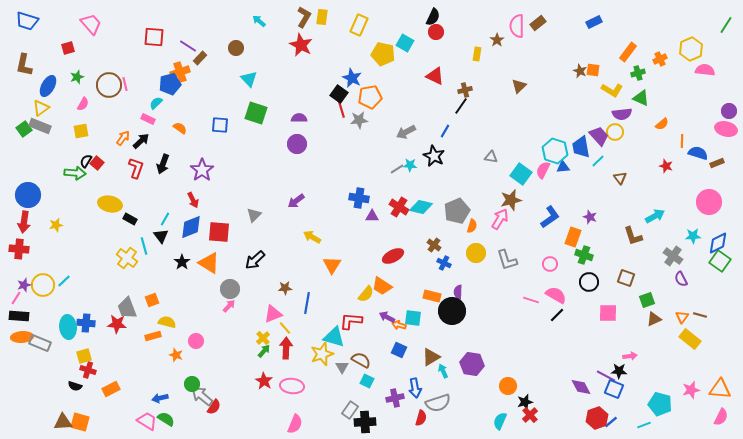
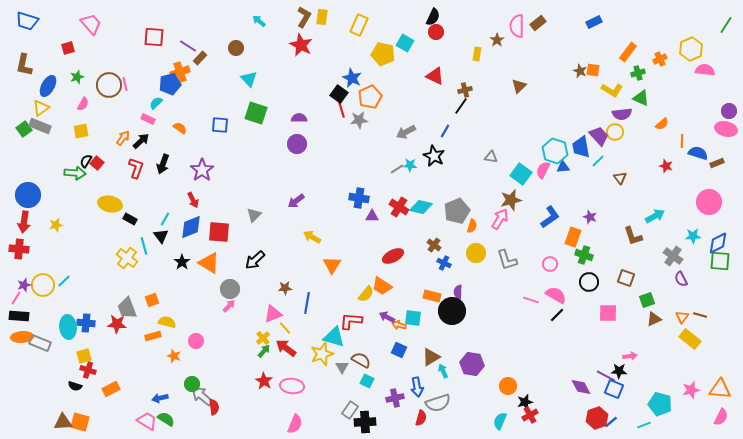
orange pentagon at (370, 97): rotated 15 degrees counterclockwise
green square at (720, 261): rotated 30 degrees counterclockwise
red arrow at (286, 348): rotated 55 degrees counterclockwise
orange star at (176, 355): moved 2 px left, 1 px down
blue arrow at (415, 388): moved 2 px right, 1 px up
red semicircle at (214, 407): rotated 42 degrees counterclockwise
red cross at (530, 415): rotated 14 degrees clockwise
